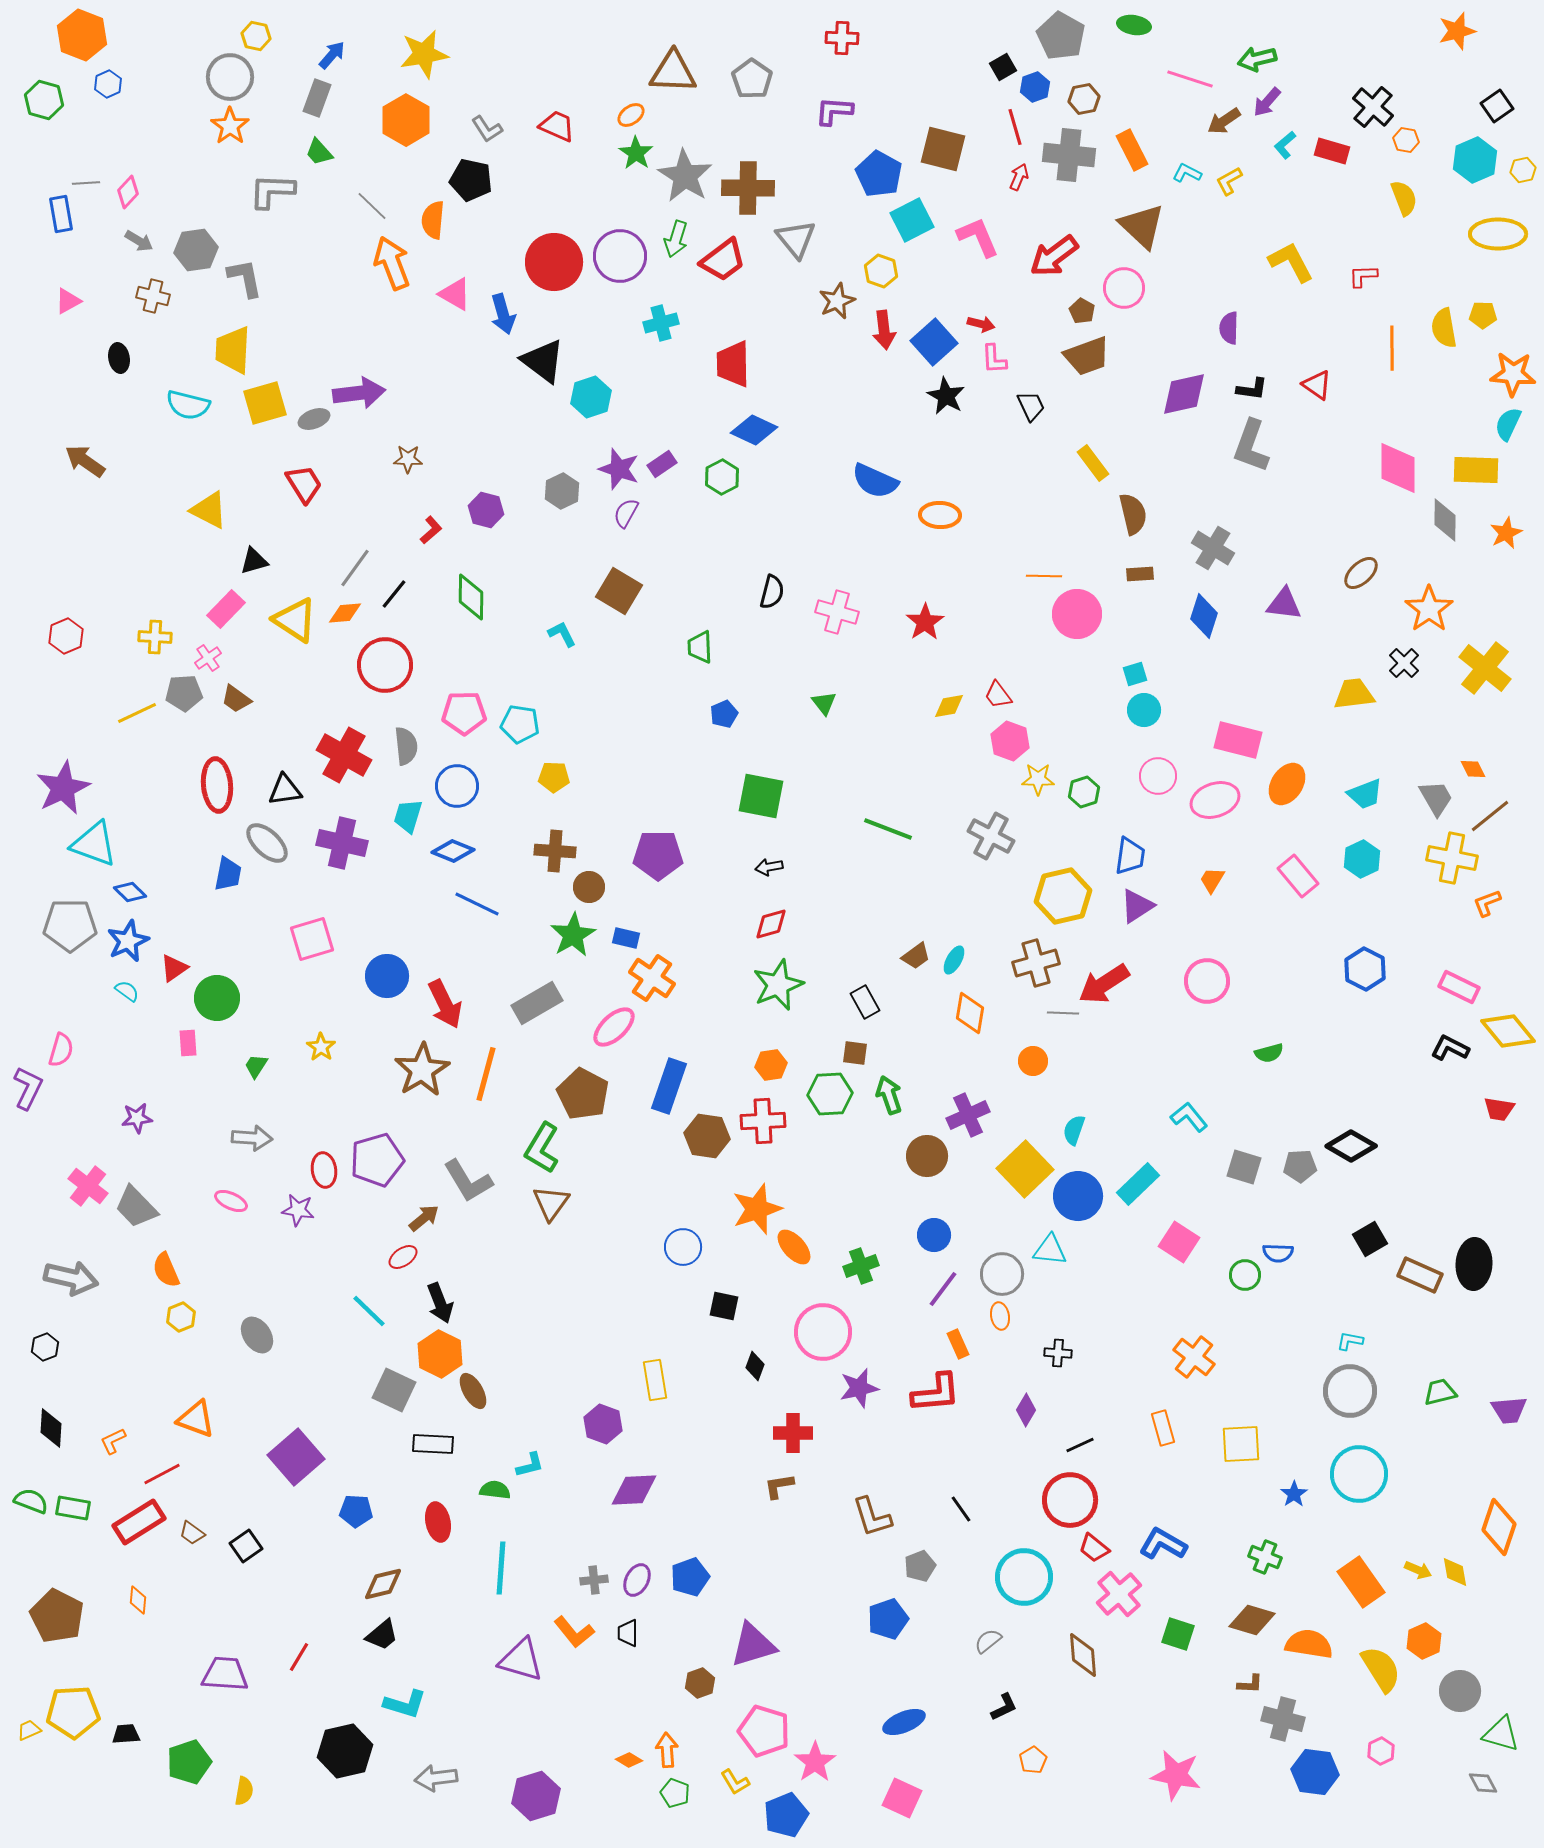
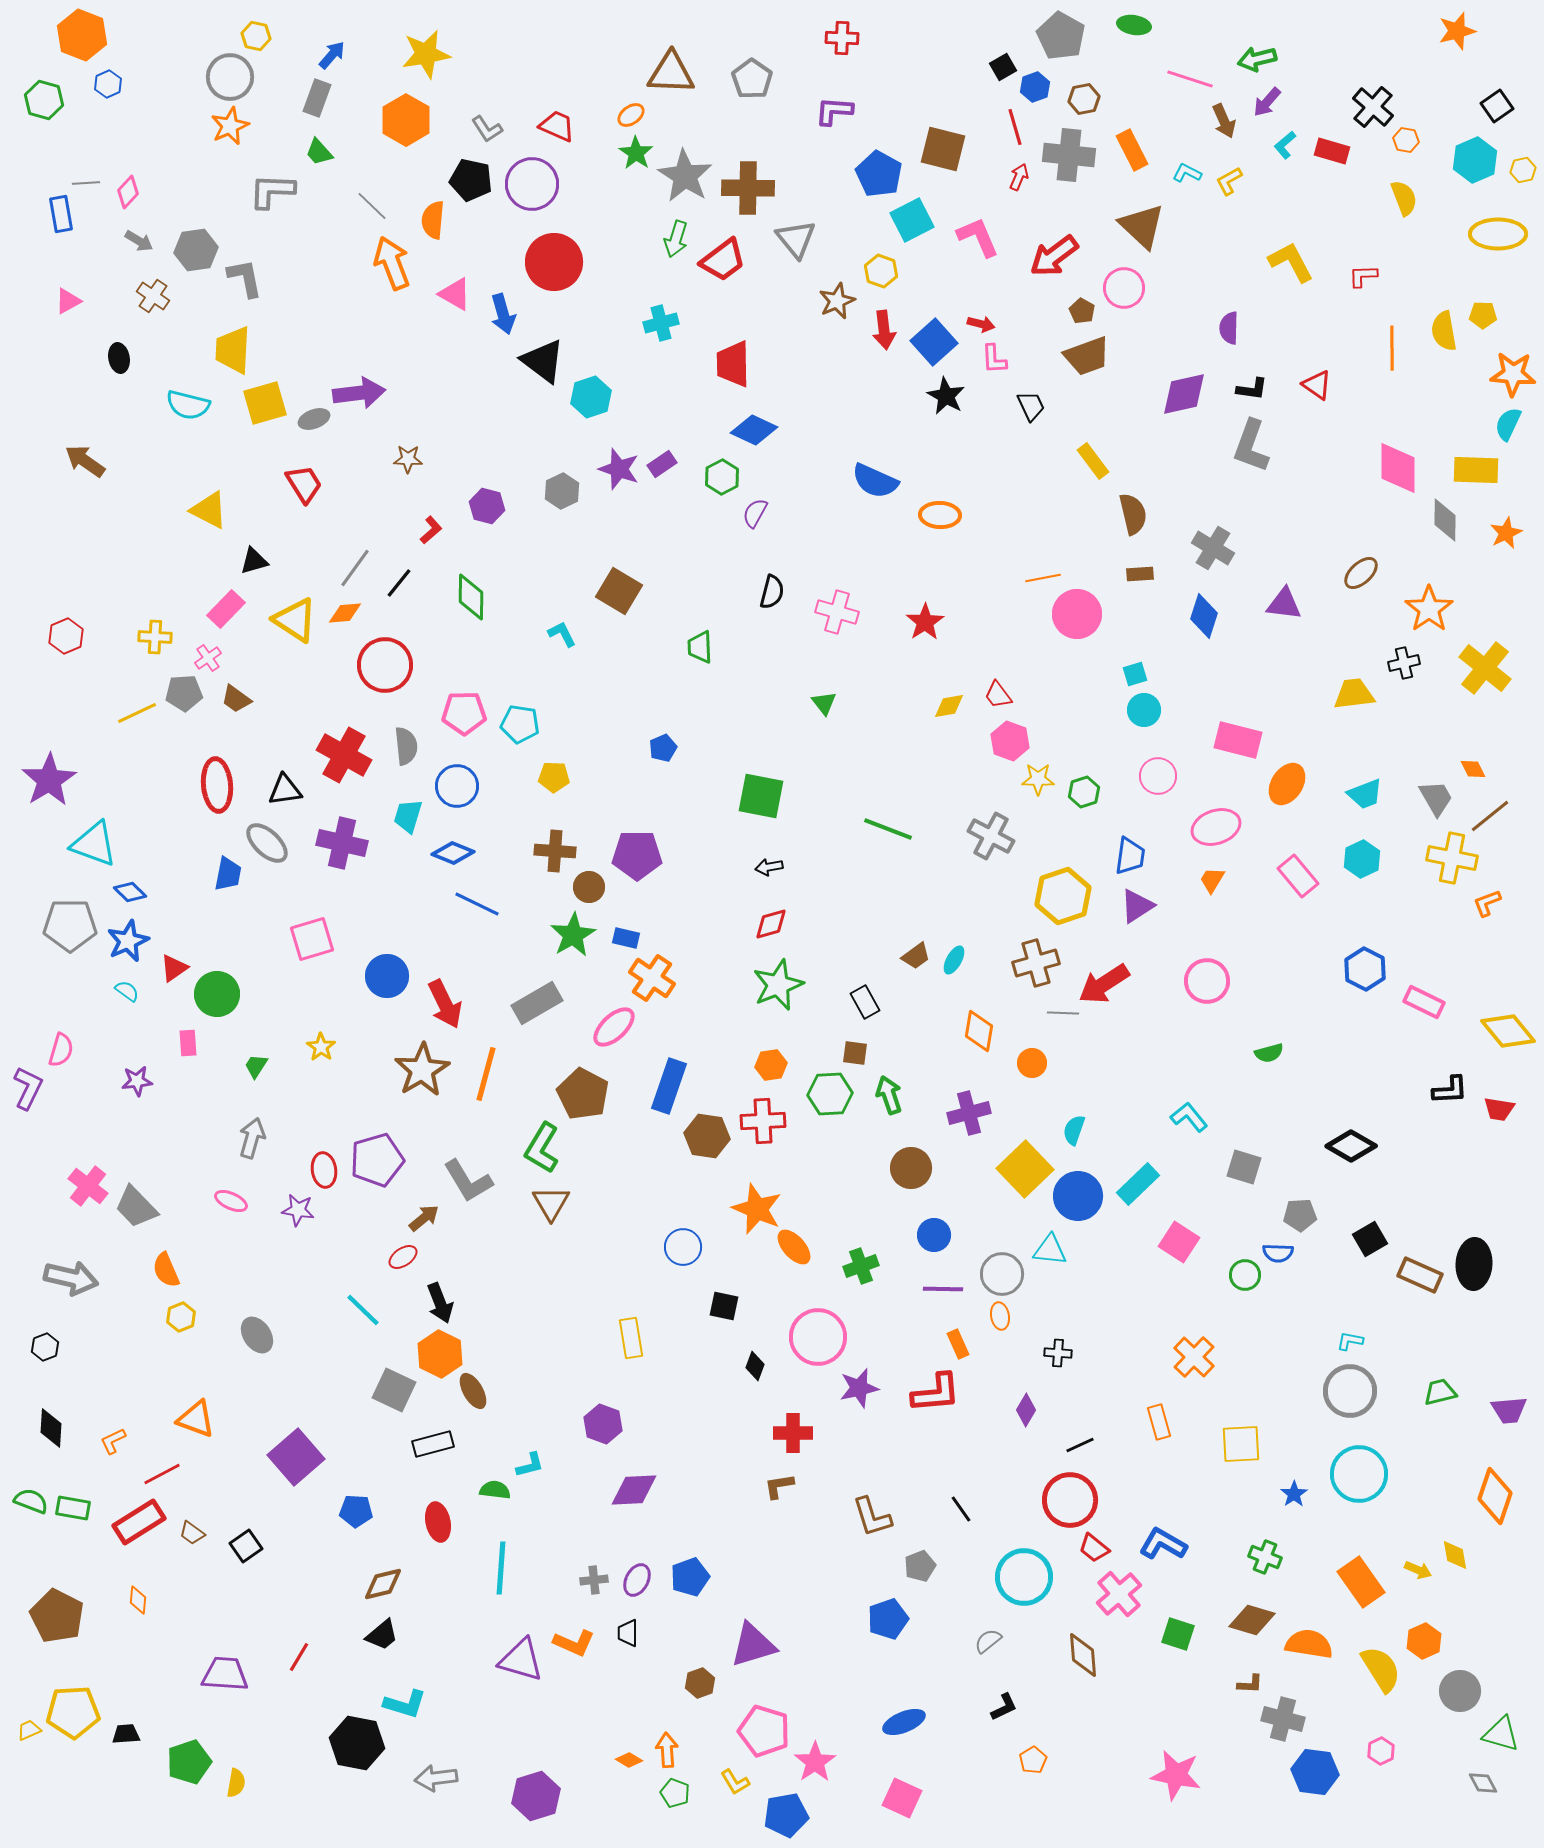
yellow star at (424, 54): moved 2 px right
brown triangle at (673, 72): moved 2 px left, 1 px down
brown arrow at (1224, 121): rotated 80 degrees counterclockwise
orange star at (230, 126): rotated 12 degrees clockwise
purple circle at (620, 256): moved 88 px left, 72 px up
brown cross at (153, 296): rotated 20 degrees clockwise
yellow semicircle at (1444, 328): moved 3 px down
yellow rectangle at (1093, 463): moved 2 px up
purple hexagon at (486, 510): moved 1 px right, 4 px up
purple semicircle at (626, 513): moved 129 px right
orange line at (1044, 576): moved 1 px left, 2 px down; rotated 12 degrees counterclockwise
black line at (394, 594): moved 5 px right, 11 px up
black cross at (1404, 663): rotated 32 degrees clockwise
blue pentagon at (724, 714): moved 61 px left, 34 px down
purple star at (63, 788): moved 14 px left, 8 px up; rotated 6 degrees counterclockwise
pink ellipse at (1215, 800): moved 1 px right, 27 px down
blue diamond at (453, 851): moved 2 px down
purple pentagon at (658, 855): moved 21 px left
yellow hexagon at (1063, 896): rotated 6 degrees counterclockwise
pink rectangle at (1459, 987): moved 35 px left, 15 px down
green circle at (217, 998): moved 4 px up
orange diamond at (970, 1013): moved 9 px right, 18 px down
black L-shape at (1450, 1048): moved 42 px down; rotated 150 degrees clockwise
orange circle at (1033, 1061): moved 1 px left, 2 px down
purple cross at (968, 1115): moved 1 px right, 2 px up; rotated 9 degrees clockwise
purple star at (137, 1118): moved 37 px up
gray arrow at (252, 1138): rotated 78 degrees counterclockwise
brown circle at (927, 1156): moved 16 px left, 12 px down
gray pentagon at (1300, 1166): moved 49 px down
brown triangle at (551, 1203): rotated 6 degrees counterclockwise
orange star at (757, 1209): rotated 30 degrees counterclockwise
purple line at (943, 1289): rotated 54 degrees clockwise
cyan line at (369, 1311): moved 6 px left, 1 px up
pink circle at (823, 1332): moved 5 px left, 5 px down
orange cross at (1194, 1357): rotated 6 degrees clockwise
yellow rectangle at (655, 1380): moved 24 px left, 42 px up
orange rectangle at (1163, 1428): moved 4 px left, 6 px up
black rectangle at (433, 1444): rotated 18 degrees counterclockwise
orange diamond at (1499, 1527): moved 4 px left, 31 px up
yellow diamond at (1455, 1572): moved 17 px up
orange L-shape at (574, 1632): moved 11 px down; rotated 27 degrees counterclockwise
black hexagon at (345, 1751): moved 12 px right, 8 px up; rotated 24 degrees clockwise
yellow semicircle at (244, 1791): moved 8 px left, 8 px up
blue pentagon at (786, 1815): rotated 12 degrees clockwise
